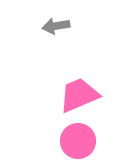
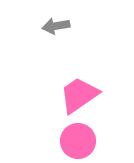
pink trapezoid: rotated 12 degrees counterclockwise
